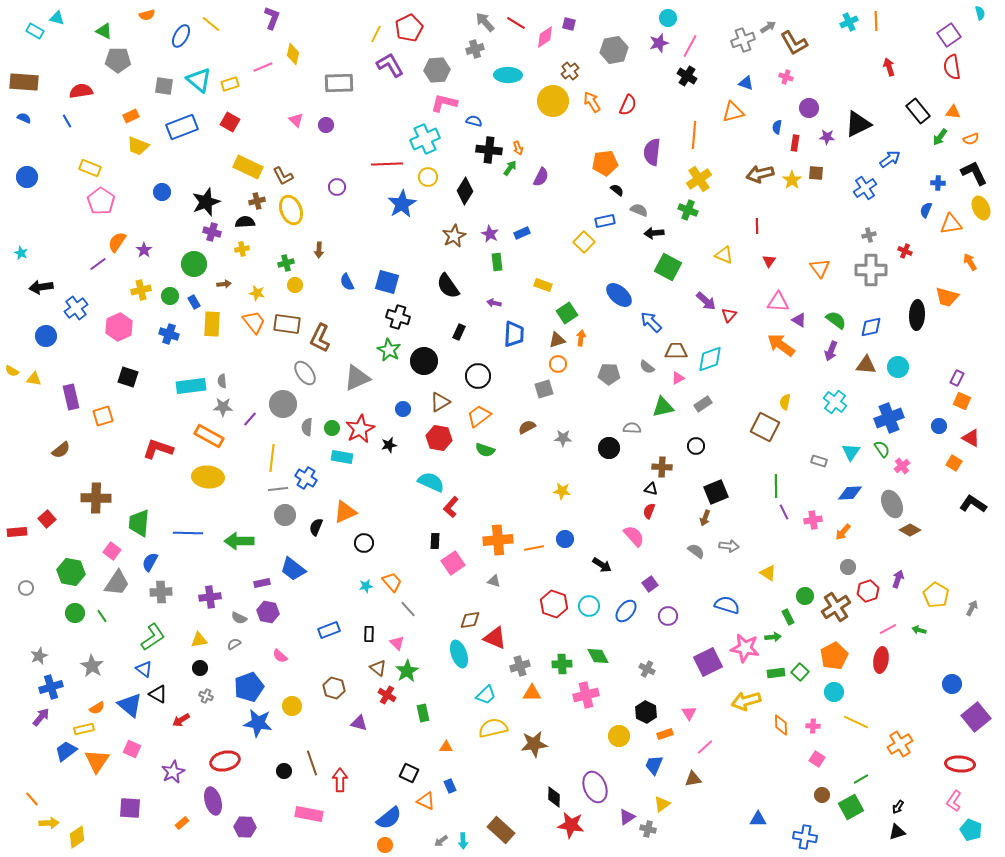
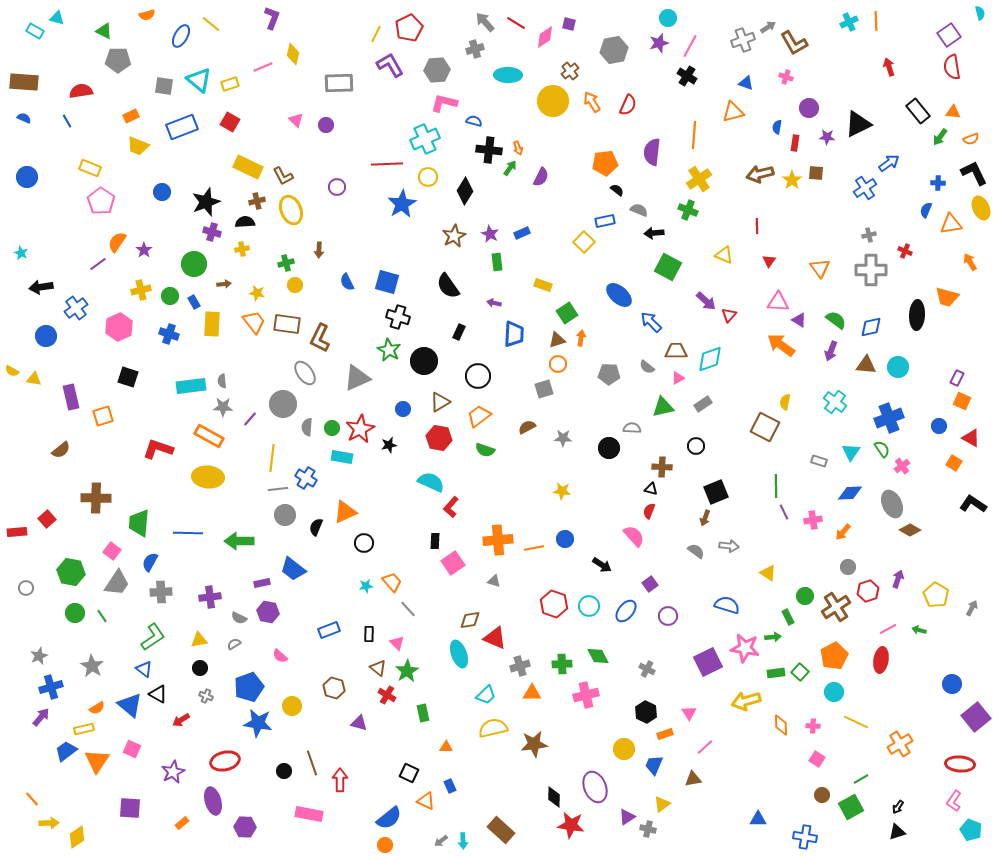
blue arrow at (890, 159): moved 1 px left, 4 px down
yellow circle at (619, 736): moved 5 px right, 13 px down
